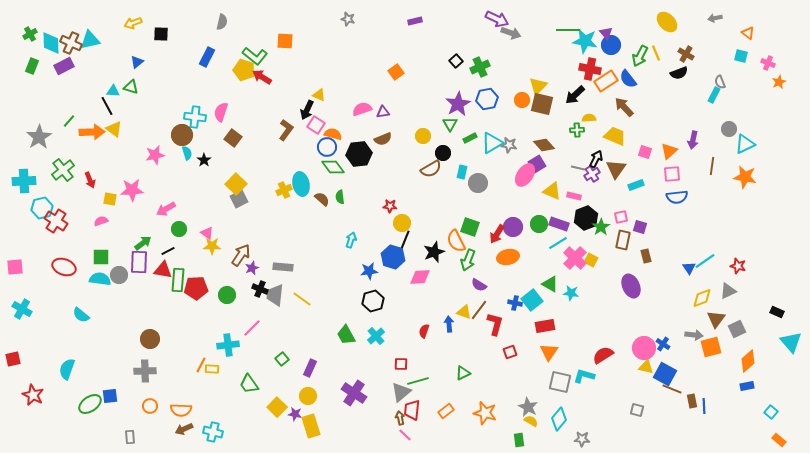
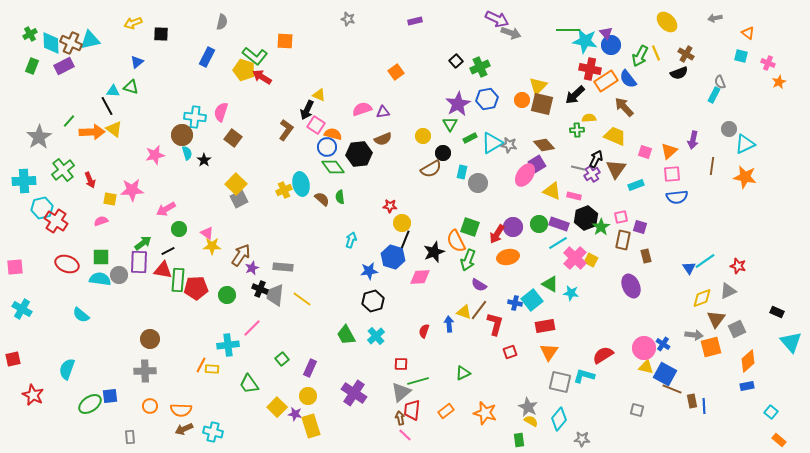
red ellipse at (64, 267): moved 3 px right, 3 px up
